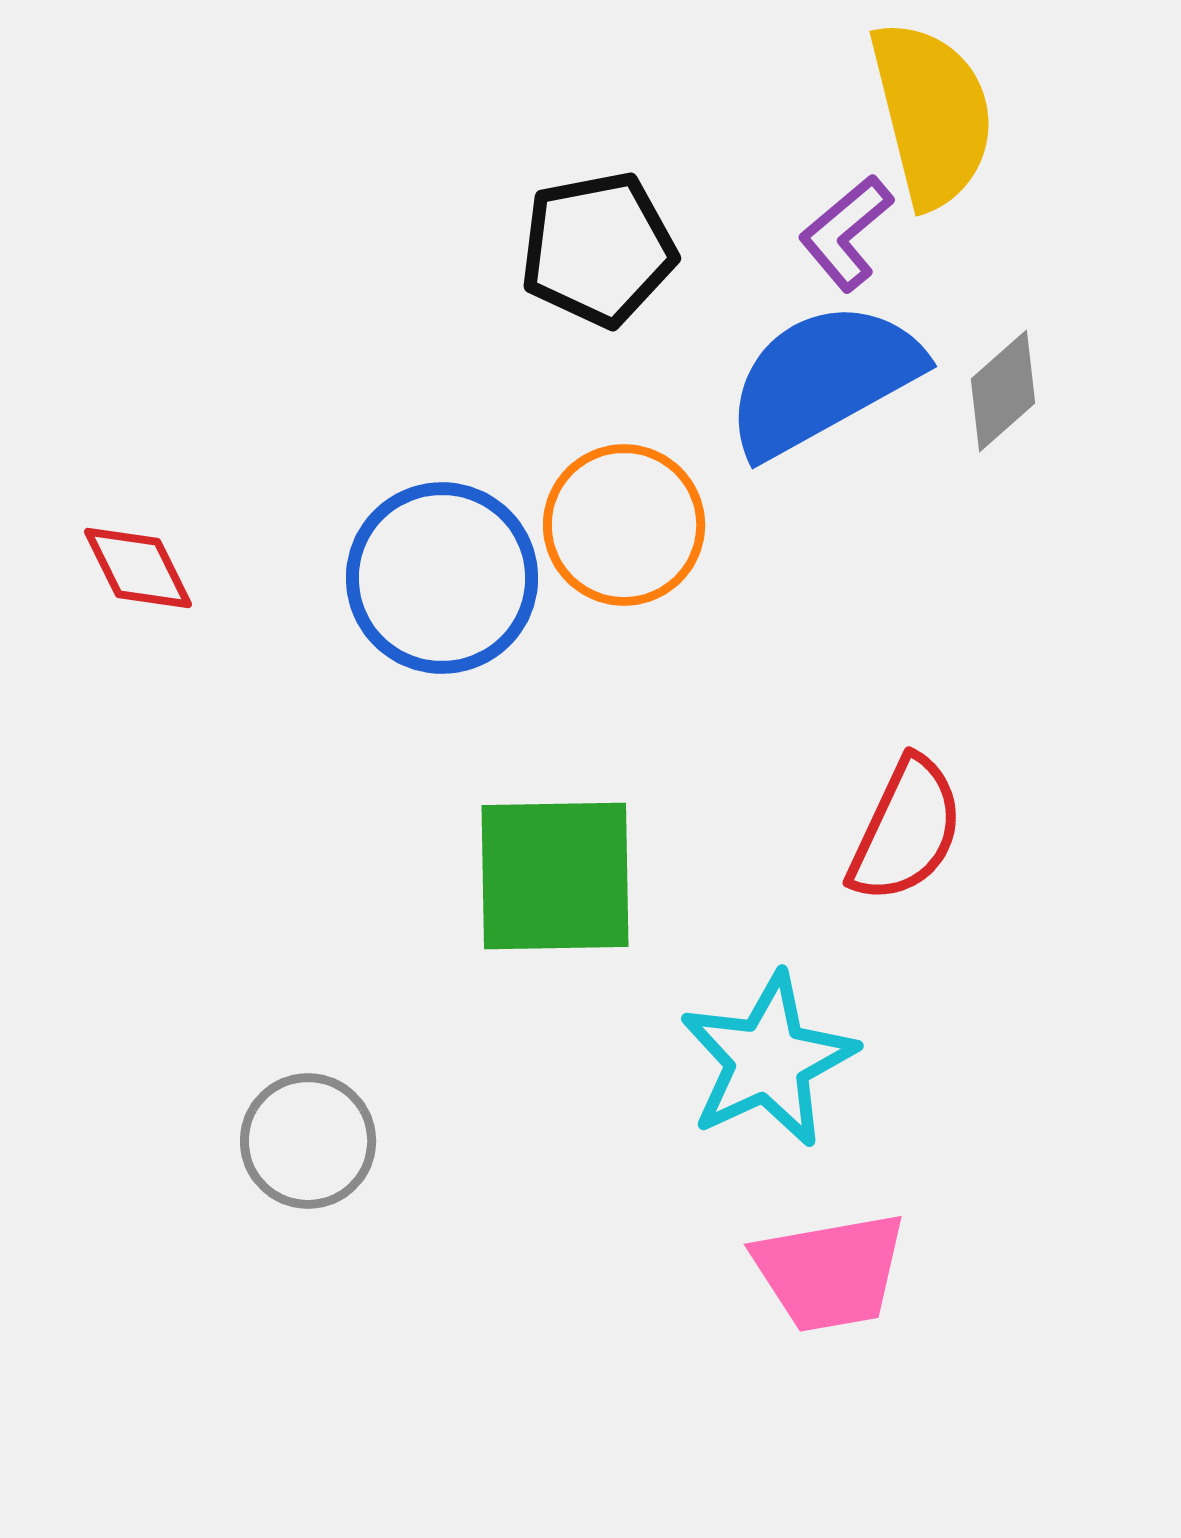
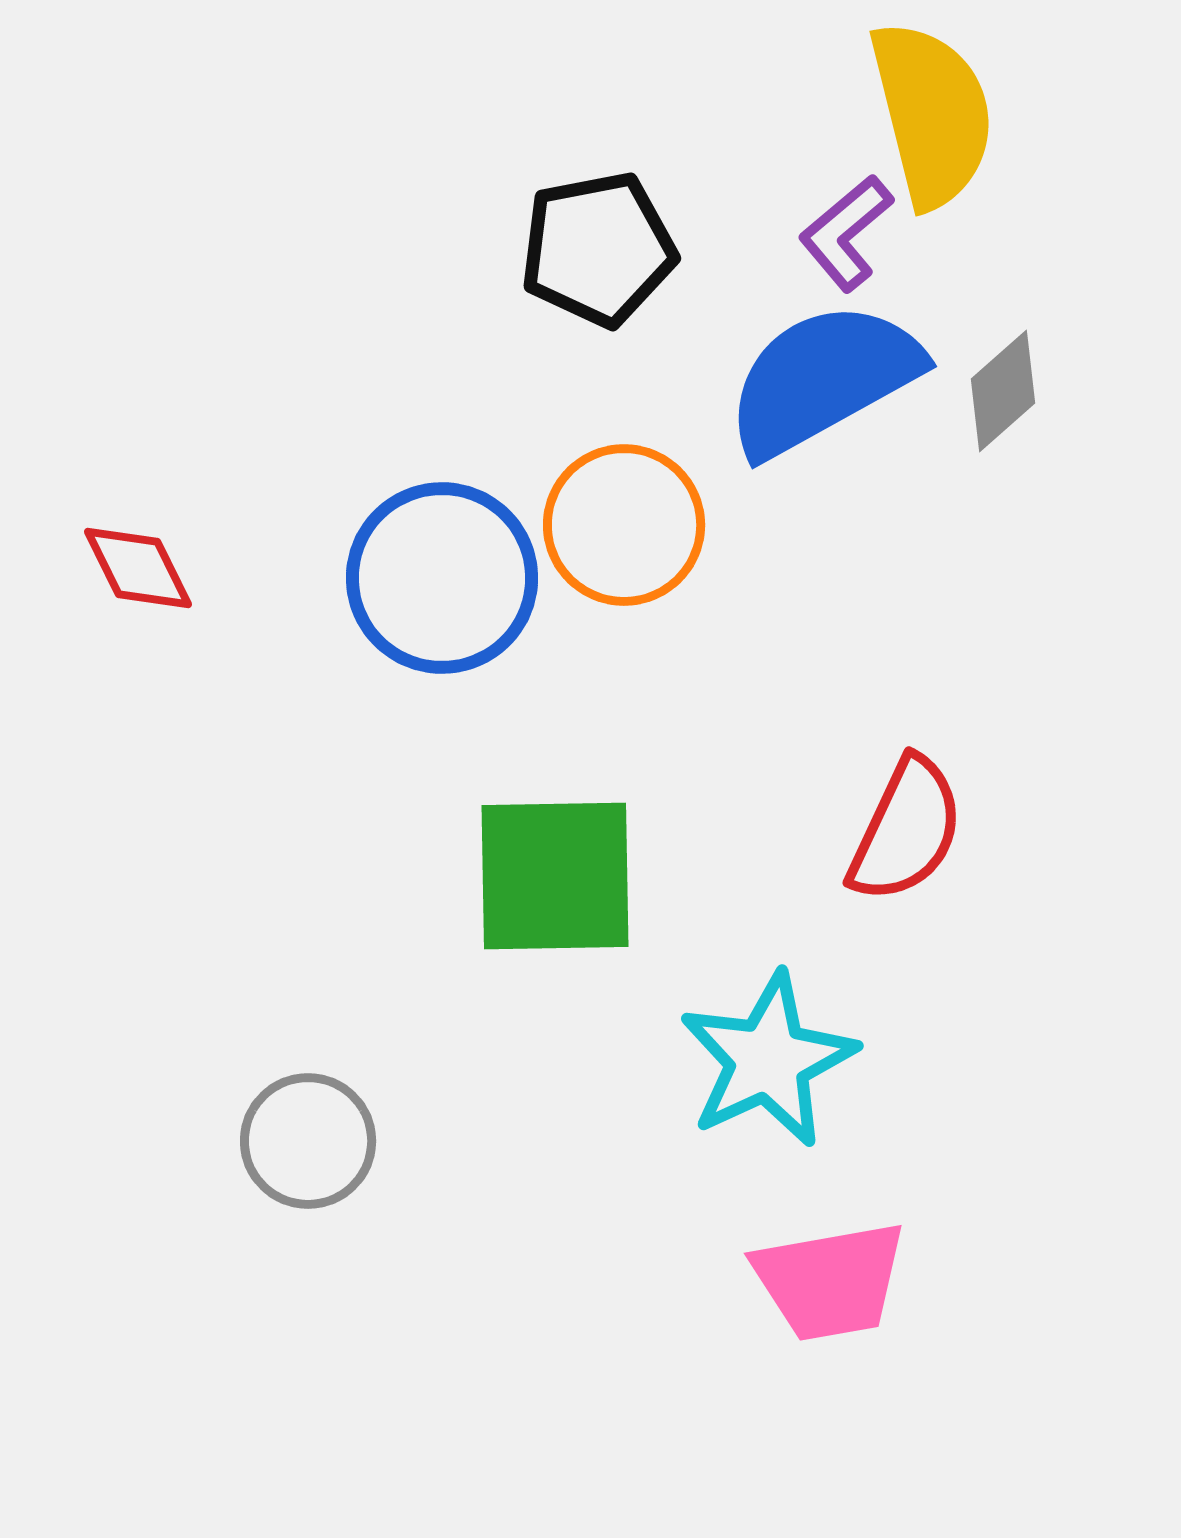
pink trapezoid: moved 9 px down
